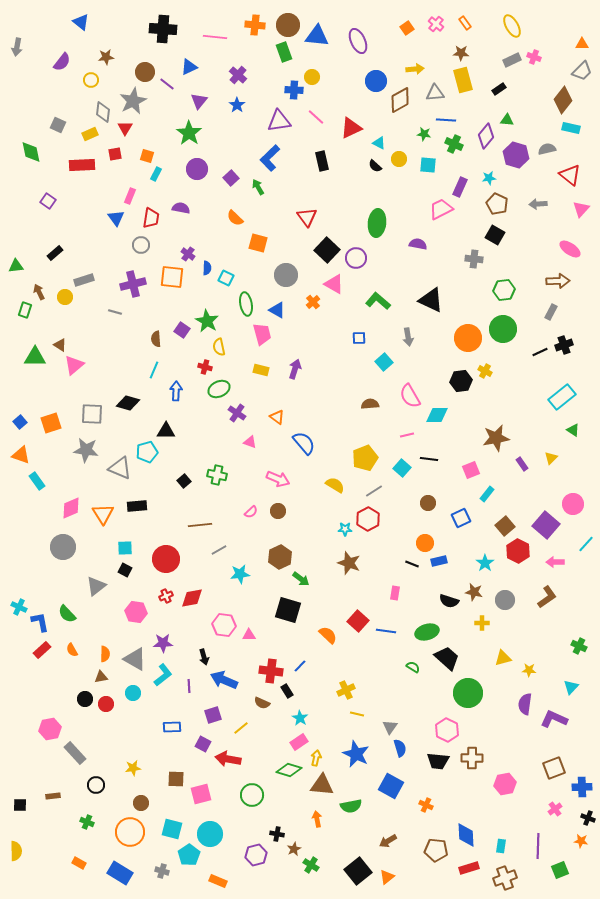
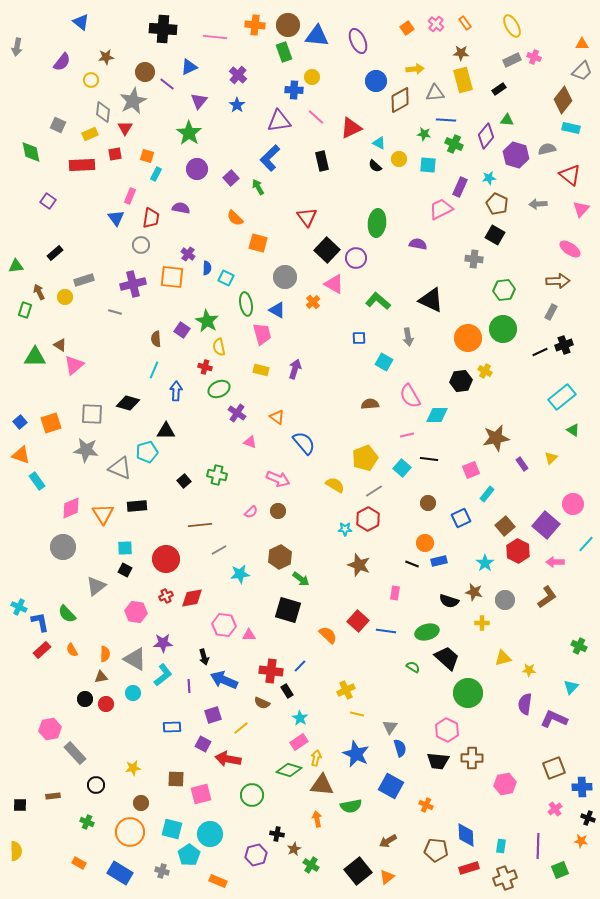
gray circle at (286, 275): moved 1 px left, 2 px down
cyan square at (384, 362): rotated 18 degrees counterclockwise
brown star at (349, 563): moved 10 px right, 2 px down
